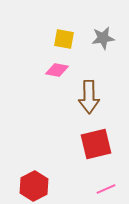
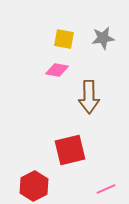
red square: moved 26 px left, 6 px down
